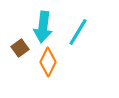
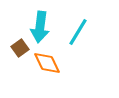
cyan arrow: moved 3 px left
orange diamond: moved 1 px left, 1 px down; rotated 52 degrees counterclockwise
